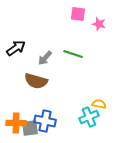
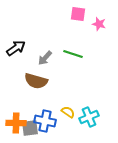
yellow semicircle: moved 31 px left, 8 px down; rotated 24 degrees clockwise
